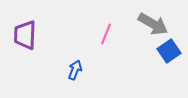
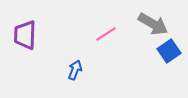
pink line: rotated 35 degrees clockwise
